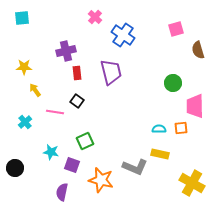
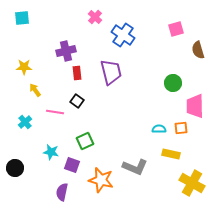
yellow rectangle: moved 11 px right
